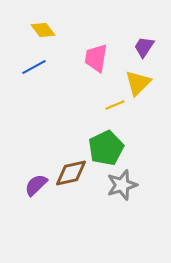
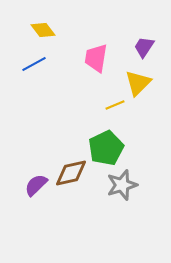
blue line: moved 3 px up
